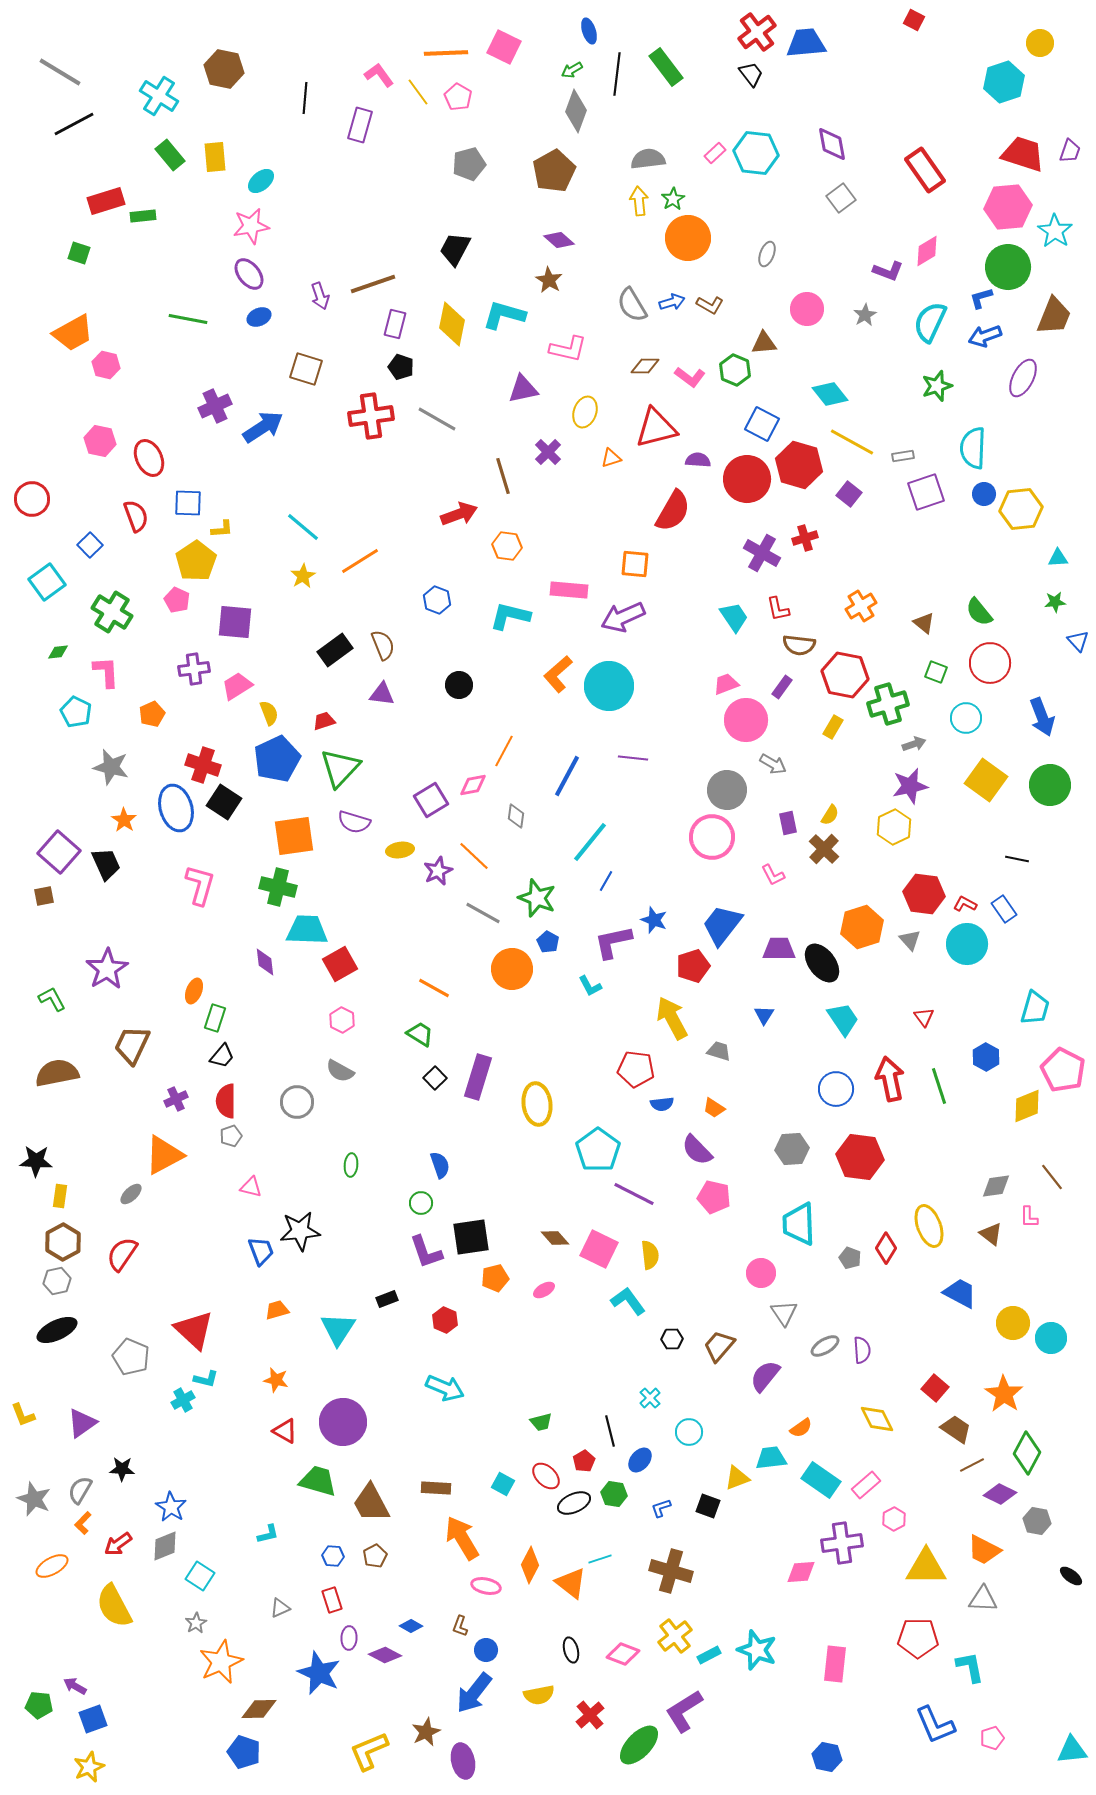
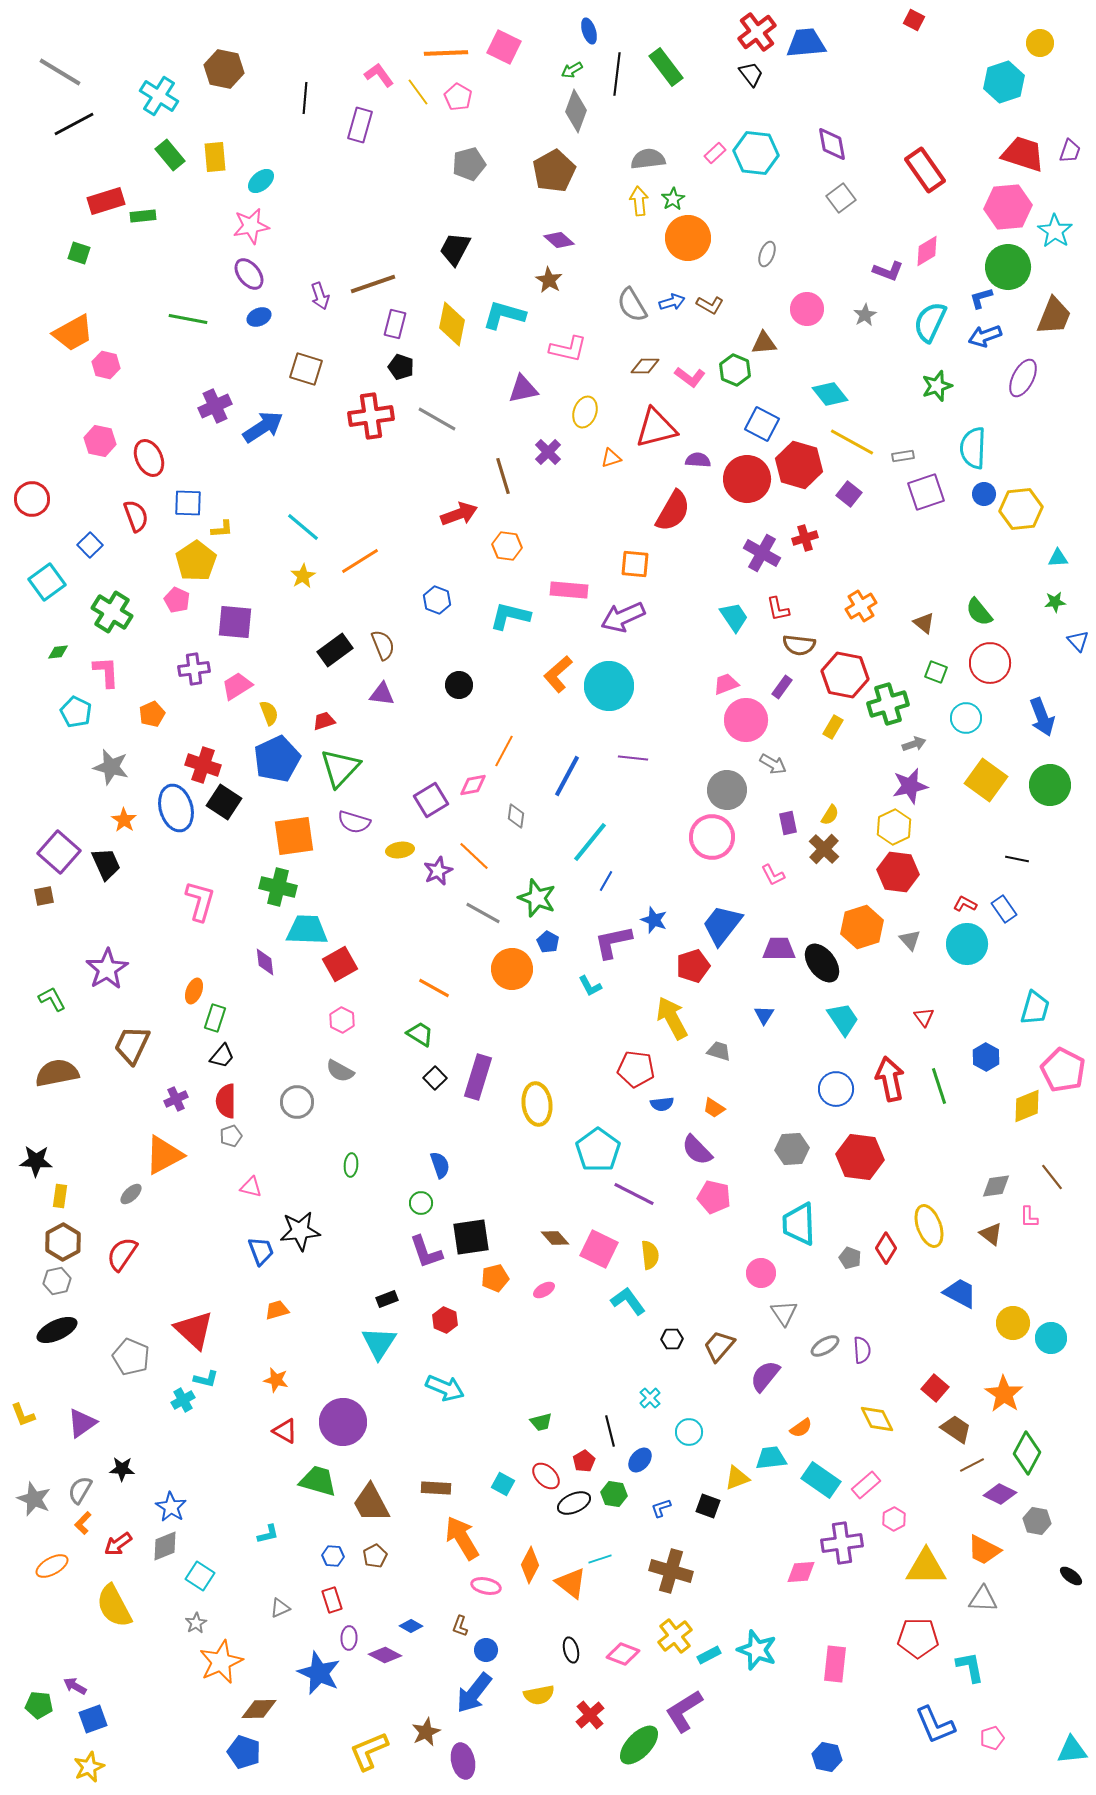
pink L-shape at (200, 885): moved 16 px down
red hexagon at (924, 894): moved 26 px left, 22 px up
cyan triangle at (338, 1329): moved 41 px right, 14 px down
